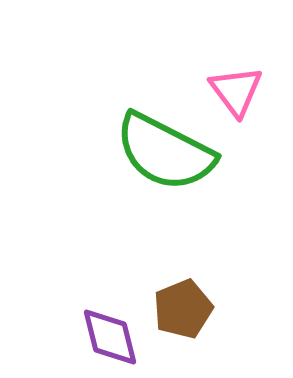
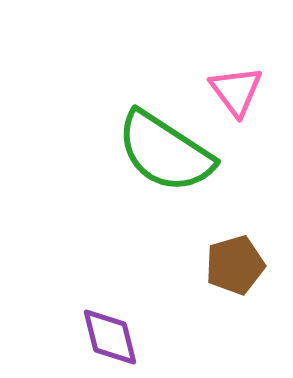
green semicircle: rotated 6 degrees clockwise
brown pentagon: moved 52 px right, 44 px up; rotated 6 degrees clockwise
